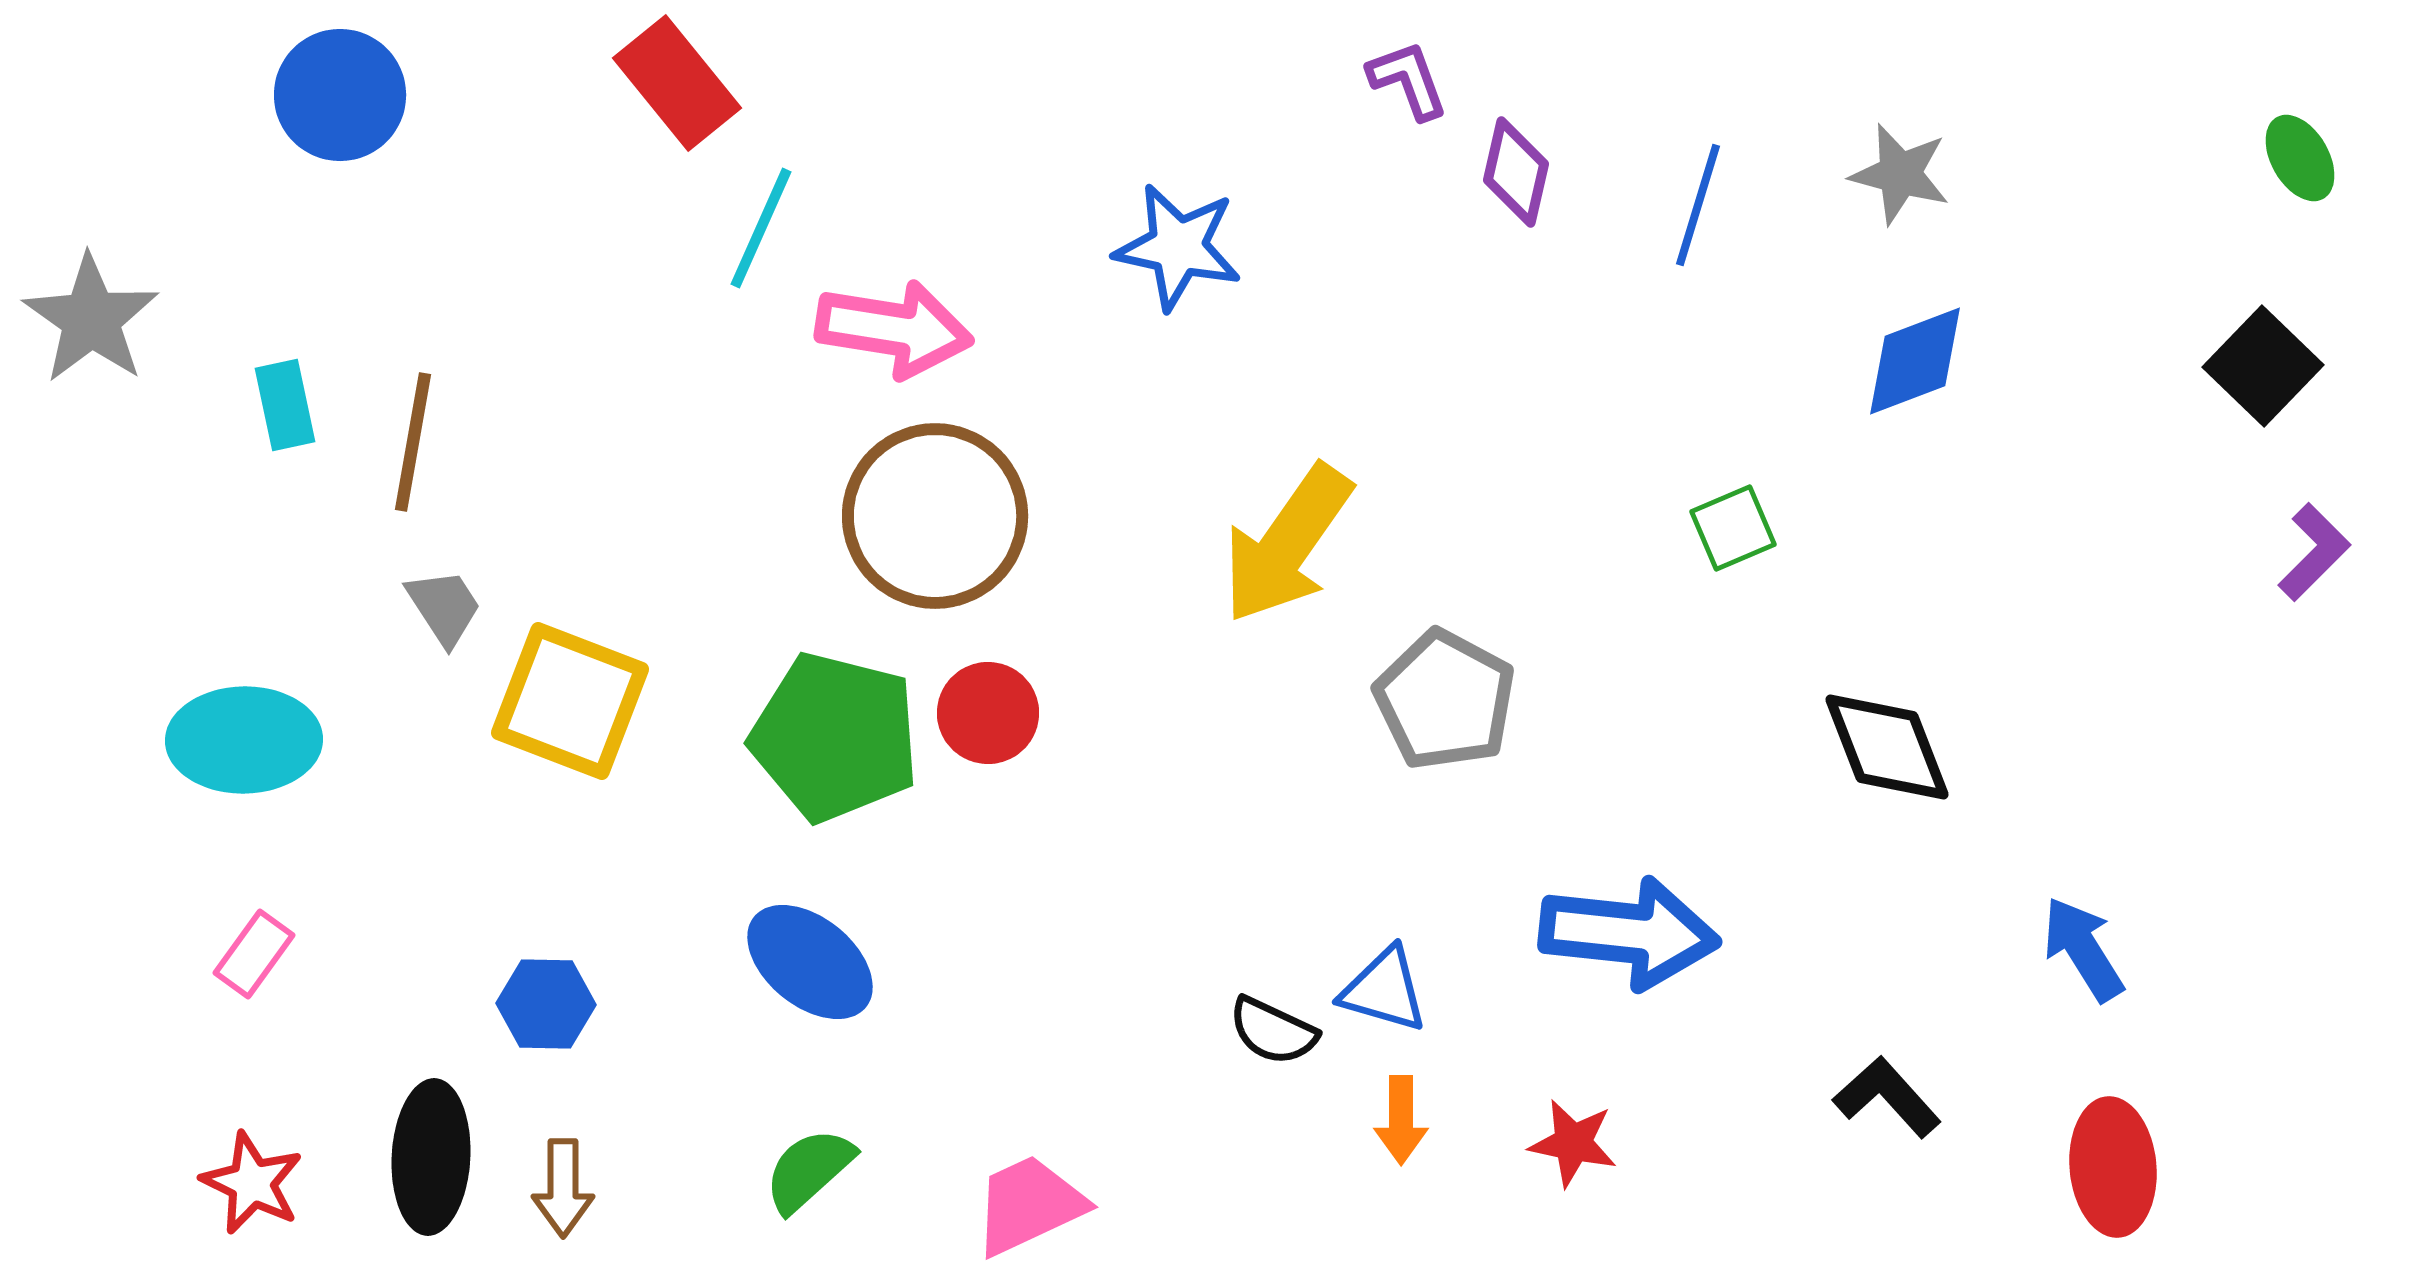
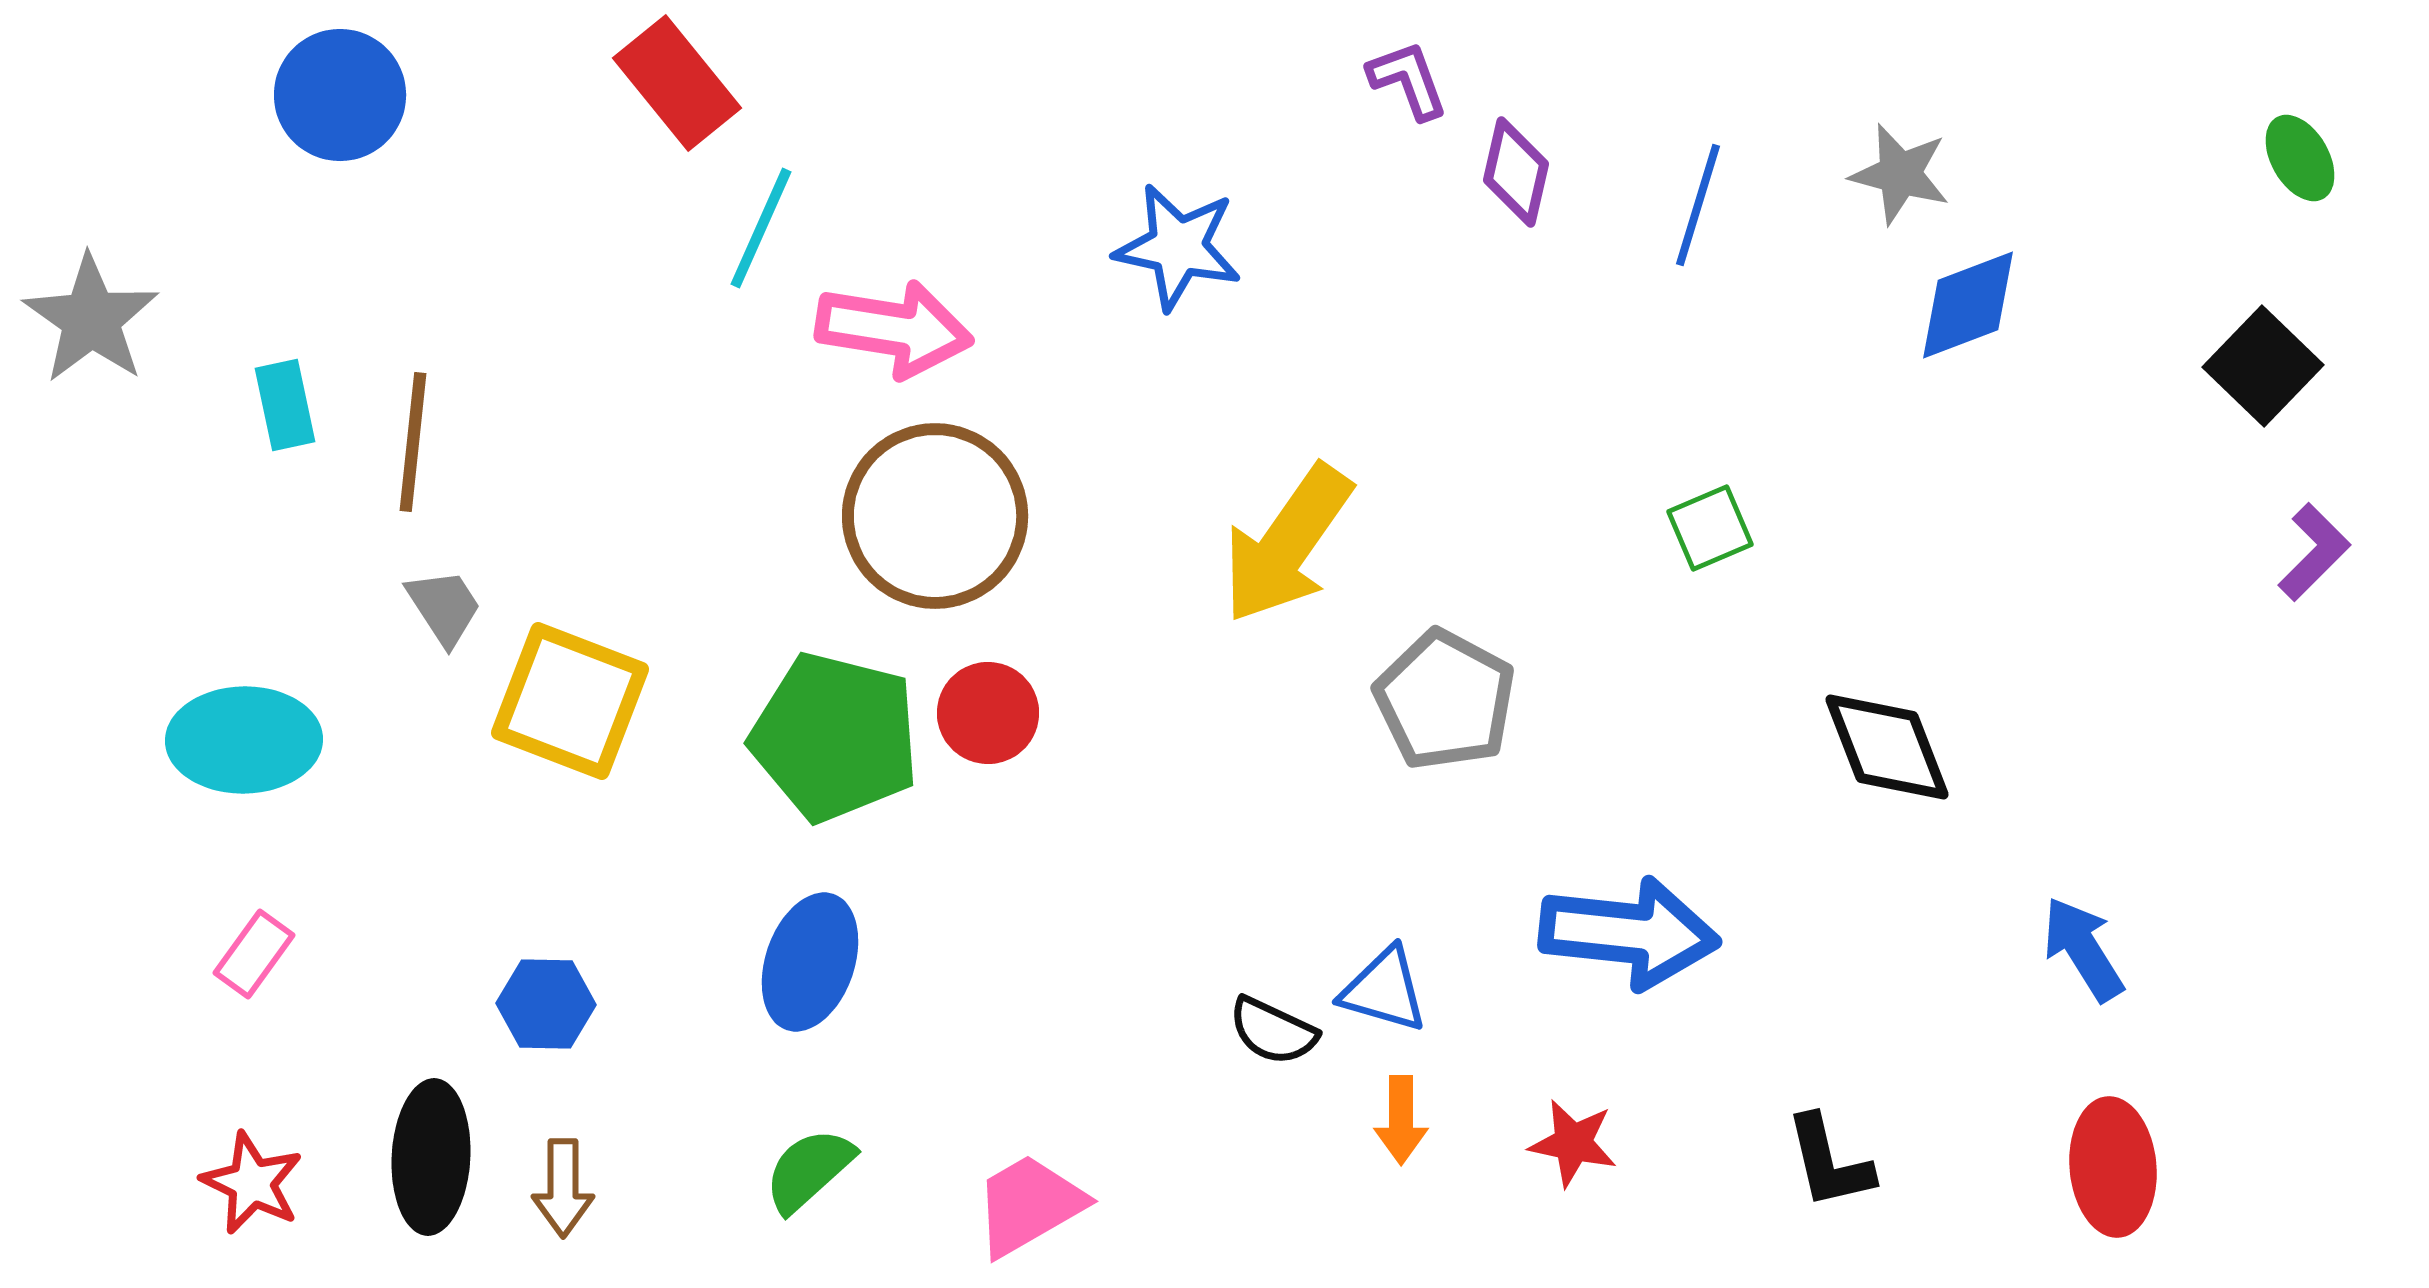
blue diamond at (1915, 361): moved 53 px right, 56 px up
brown line at (413, 442): rotated 4 degrees counterclockwise
green square at (1733, 528): moved 23 px left
blue ellipse at (810, 962): rotated 70 degrees clockwise
black L-shape at (1887, 1097): moved 58 px left, 65 px down; rotated 151 degrees counterclockwise
pink trapezoid at (1029, 1205): rotated 5 degrees counterclockwise
